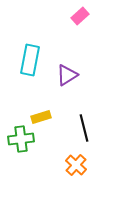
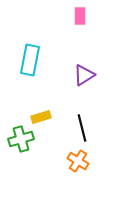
pink rectangle: rotated 48 degrees counterclockwise
purple triangle: moved 17 px right
black line: moved 2 px left
green cross: rotated 10 degrees counterclockwise
orange cross: moved 2 px right, 4 px up; rotated 10 degrees counterclockwise
